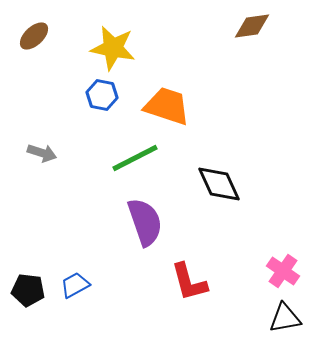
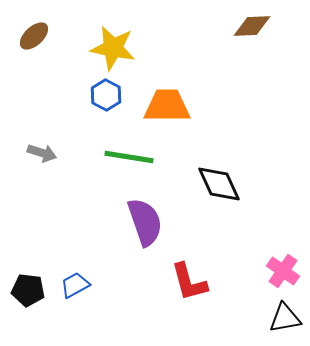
brown diamond: rotated 6 degrees clockwise
blue hexagon: moved 4 px right; rotated 16 degrees clockwise
orange trapezoid: rotated 18 degrees counterclockwise
green line: moved 6 px left, 1 px up; rotated 36 degrees clockwise
